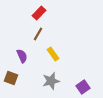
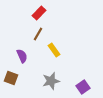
yellow rectangle: moved 1 px right, 4 px up
